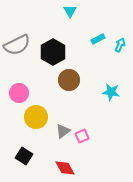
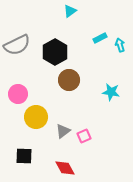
cyan triangle: rotated 24 degrees clockwise
cyan rectangle: moved 2 px right, 1 px up
cyan arrow: rotated 40 degrees counterclockwise
black hexagon: moved 2 px right
pink circle: moved 1 px left, 1 px down
pink square: moved 2 px right
black square: rotated 30 degrees counterclockwise
